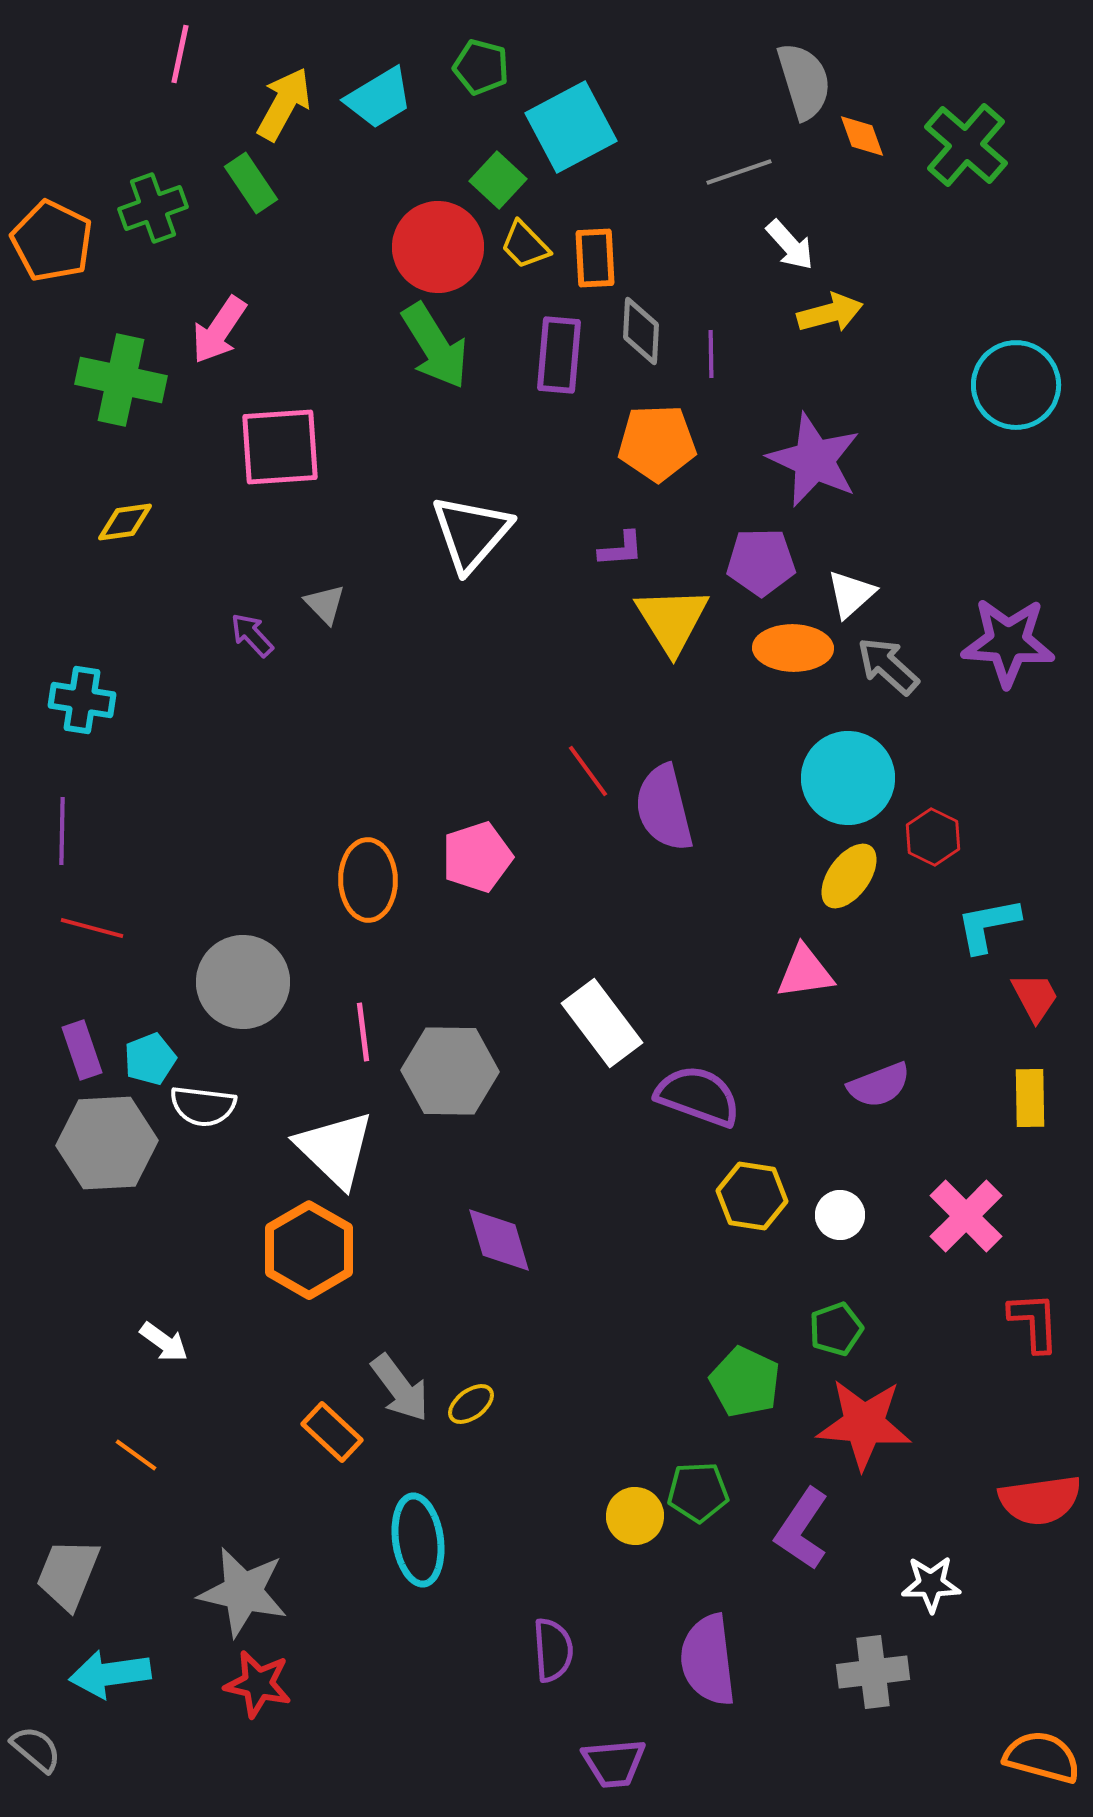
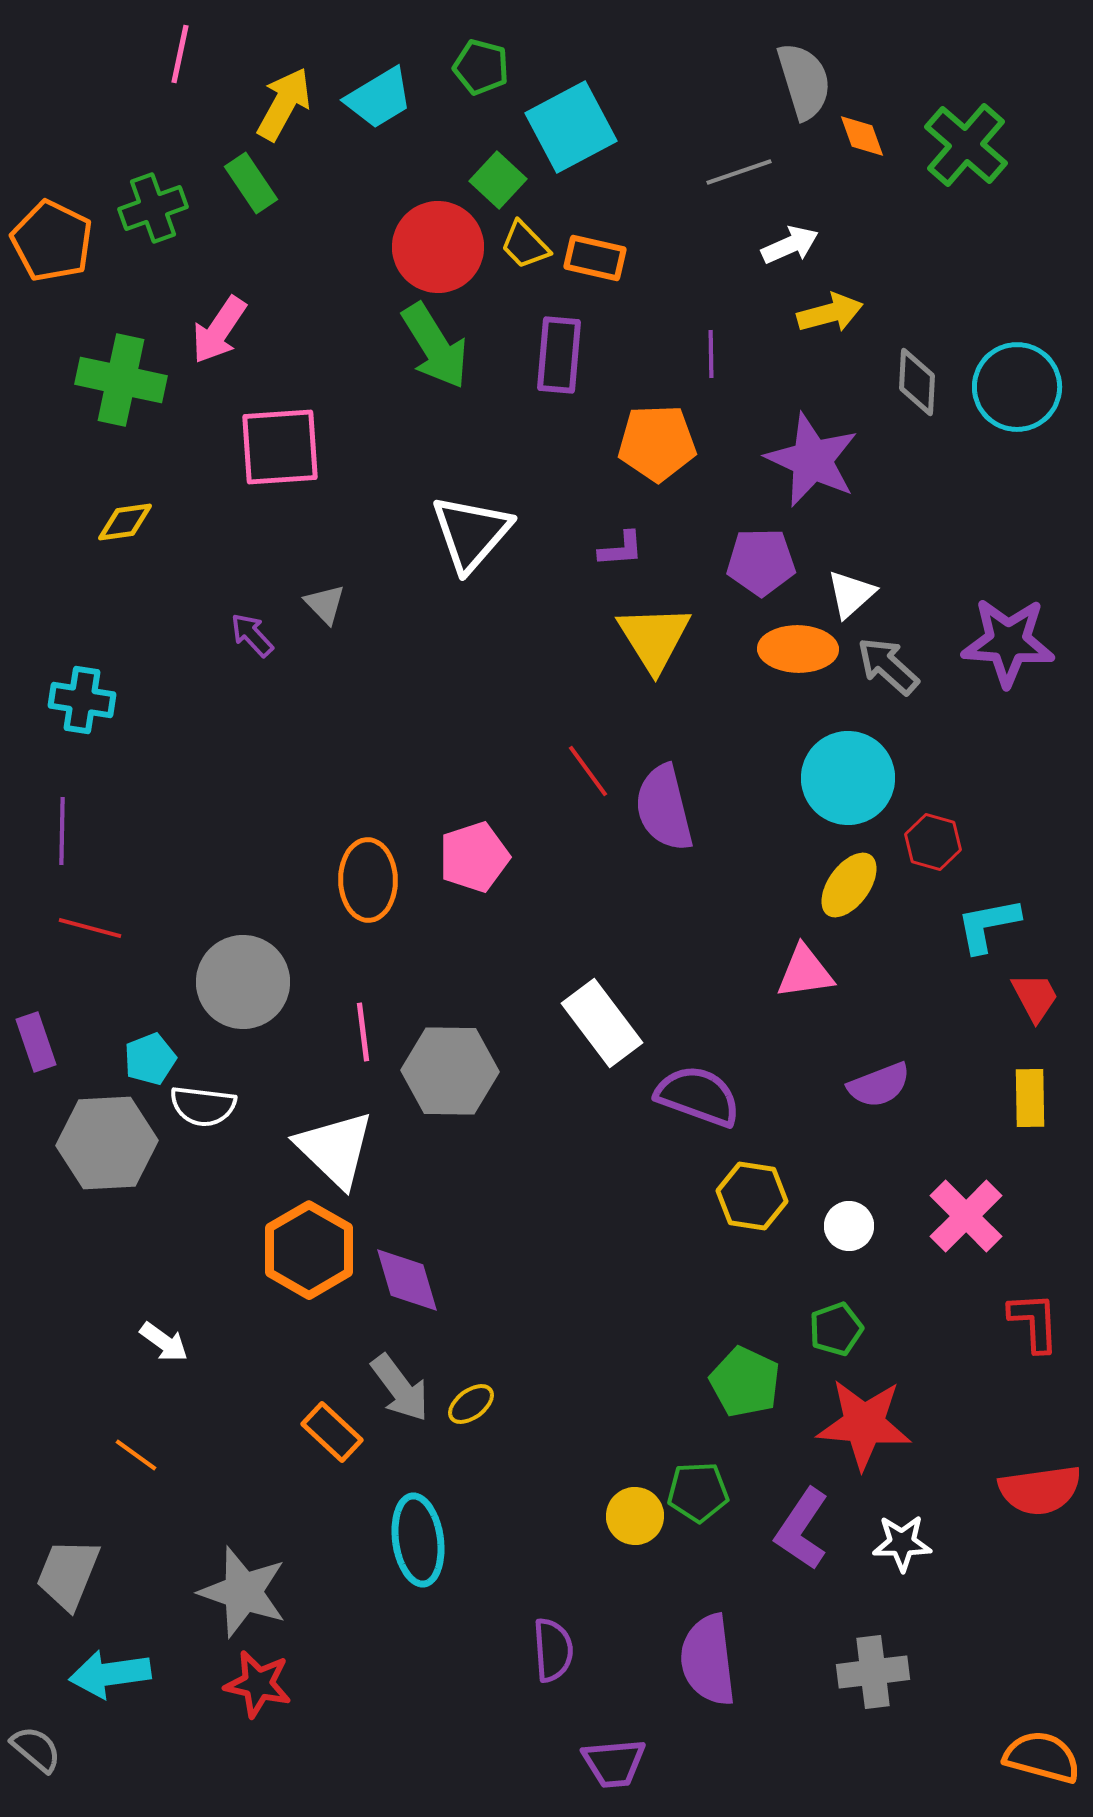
white arrow at (790, 245): rotated 72 degrees counterclockwise
orange rectangle at (595, 258): rotated 74 degrees counterclockwise
gray diamond at (641, 331): moved 276 px right, 51 px down
cyan circle at (1016, 385): moved 1 px right, 2 px down
purple star at (814, 460): moved 2 px left
yellow triangle at (672, 620): moved 18 px left, 18 px down
orange ellipse at (793, 648): moved 5 px right, 1 px down
red hexagon at (933, 837): moved 5 px down; rotated 10 degrees counterclockwise
pink pentagon at (477, 857): moved 3 px left
yellow ellipse at (849, 876): moved 9 px down
red line at (92, 928): moved 2 px left
purple rectangle at (82, 1050): moved 46 px left, 8 px up
white circle at (840, 1215): moved 9 px right, 11 px down
purple diamond at (499, 1240): moved 92 px left, 40 px down
red semicircle at (1040, 1500): moved 10 px up
white star at (931, 1584): moved 29 px left, 41 px up
gray star at (243, 1592): rotated 6 degrees clockwise
